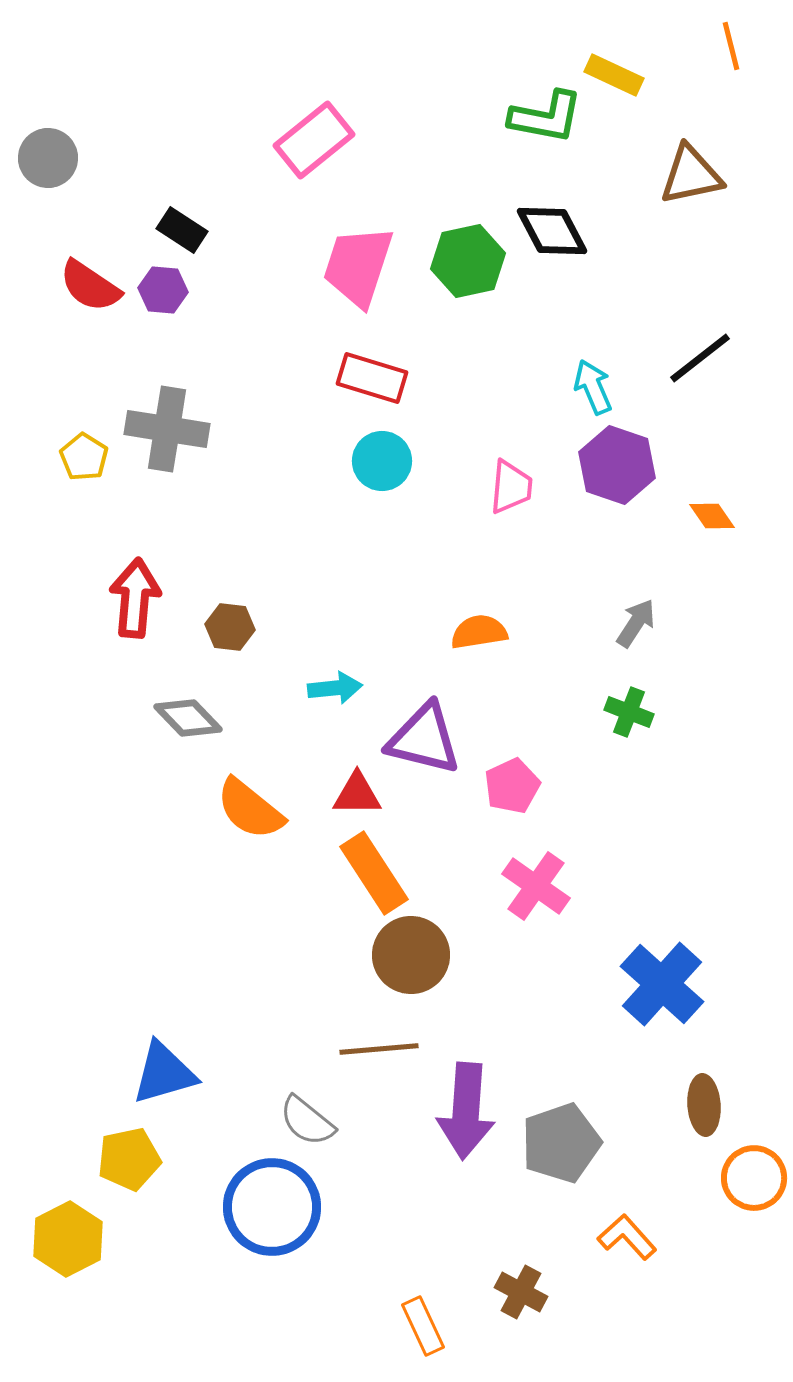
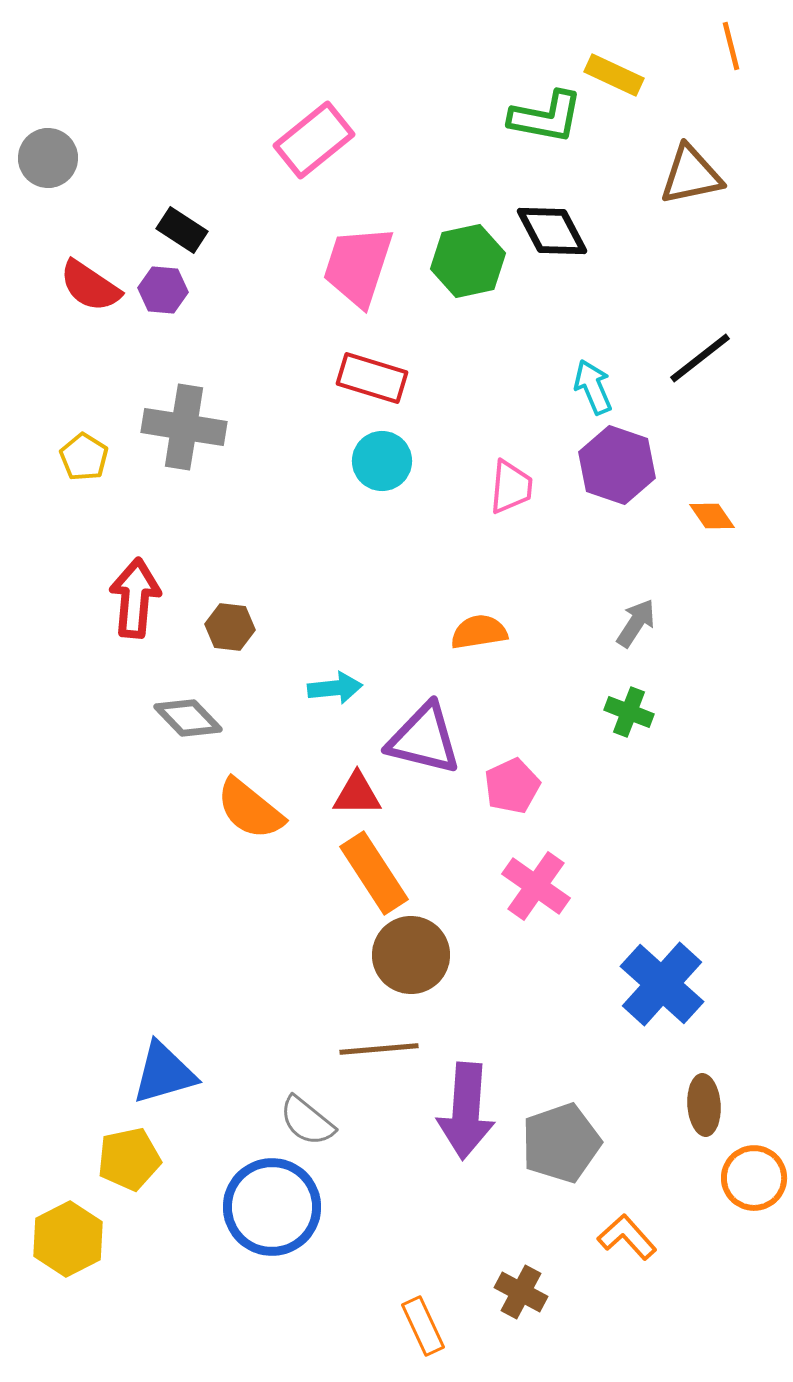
gray cross at (167, 429): moved 17 px right, 2 px up
